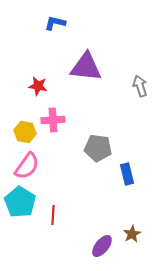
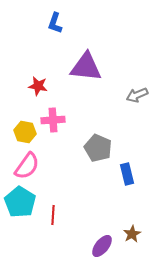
blue L-shape: rotated 85 degrees counterclockwise
gray arrow: moved 3 px left, 9 px down; rotated 95 degrees counterclockwise
gray pentagon: rotated 16 degrees clockwise
